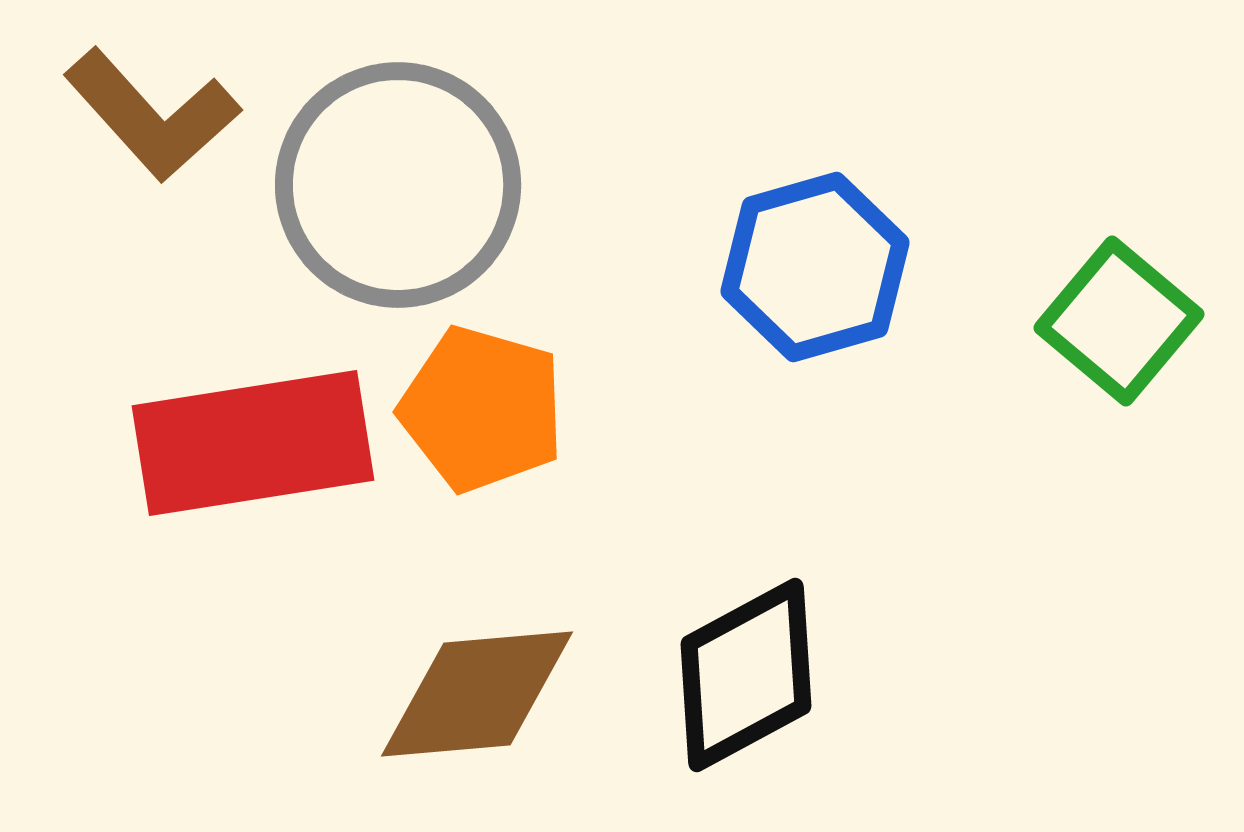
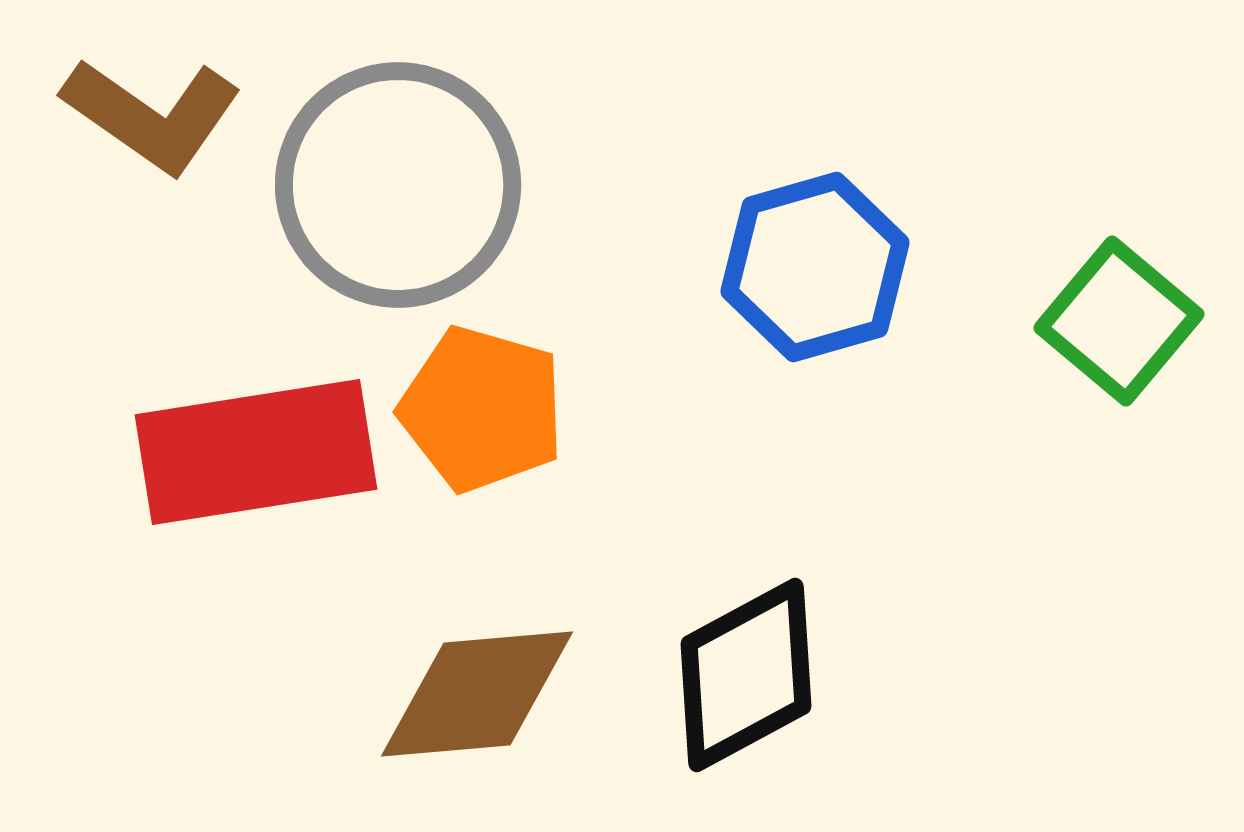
brown L-shape: rotated 13 degrees counterclockwise
red rectangle: moved 3 px right, 9 px down
